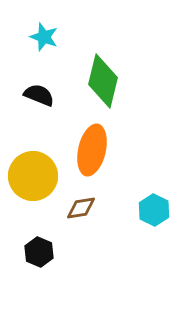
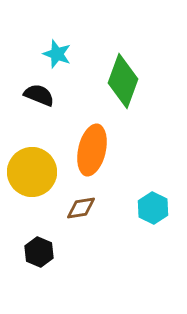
cyan star: moved 13 px right, 17 px down
green diamond: moved 20 px right; rotated 6 degrees clockwise
yellow circle: moved 1 px left, 4 px up
cyan hexagon: moved 1 px left, 2 px up
